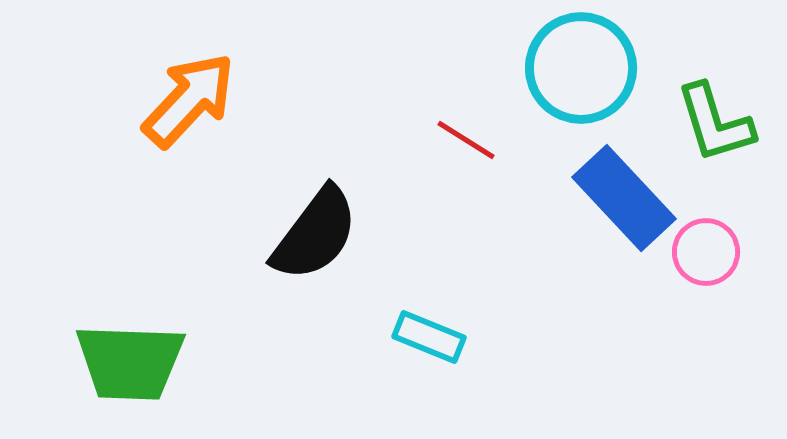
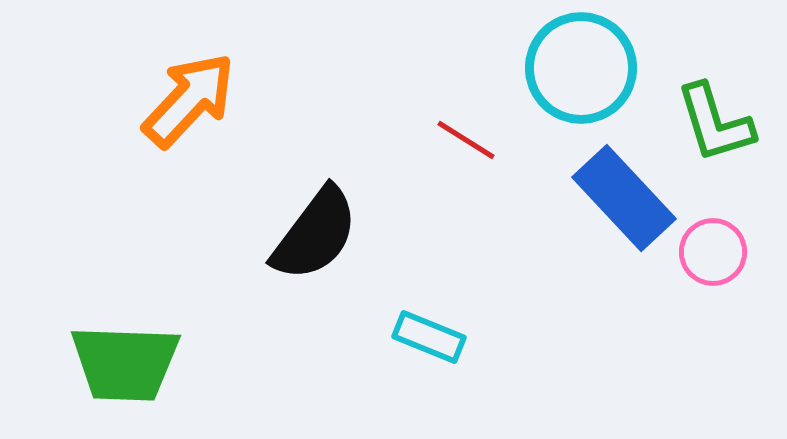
pink circle: moved 7 px right
green trapezoid: moved 5 px left, 1 px down
